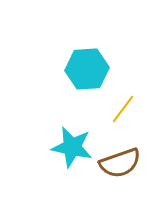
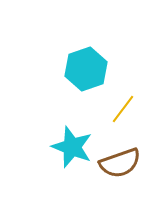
cyan hexagon: moved 1 px left; rotated 15 degrees counterclockwise
cyan star: rotated 9 degrees clockwise
